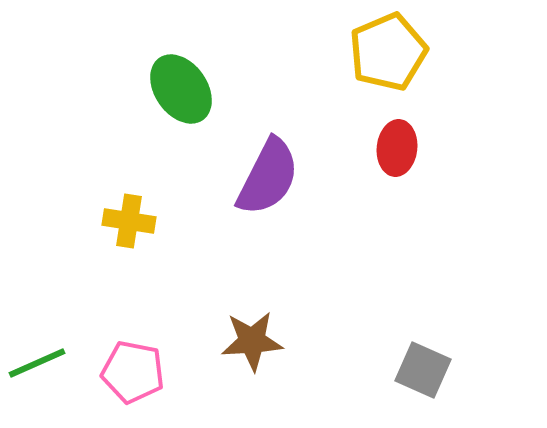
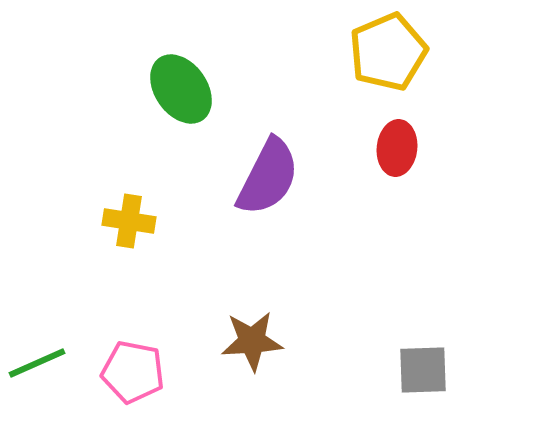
gray square: rotated 26 degrees counterclockwise
